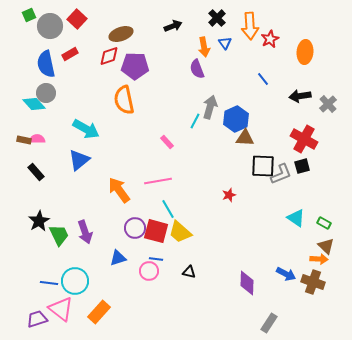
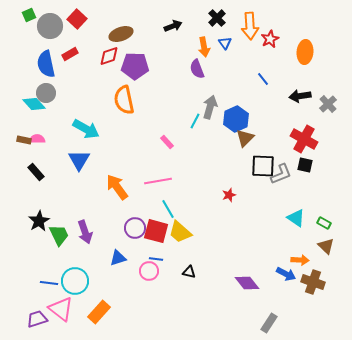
brown triangle at (245, 138): rotated 48 degrees counterclockwise
blue triangle at (79, 160): rotated 20 degrees counterclockwise
black square at (302, 166): moved 3 px right, 1 px up; rotated 28 degrees clockwise
orange arrow at (119, 190): moved 2 px left, 3 px up
orange arrow at (319, 259): moved 19 px left, 1 px down
purple diamond at (247, 283): rotated 40 degrees counterclockwise
